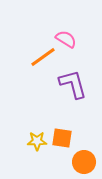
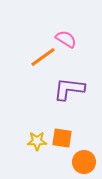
purple L-shape: moved 4 px left, 5 px down; rotated 68 degrees counterclockwise
